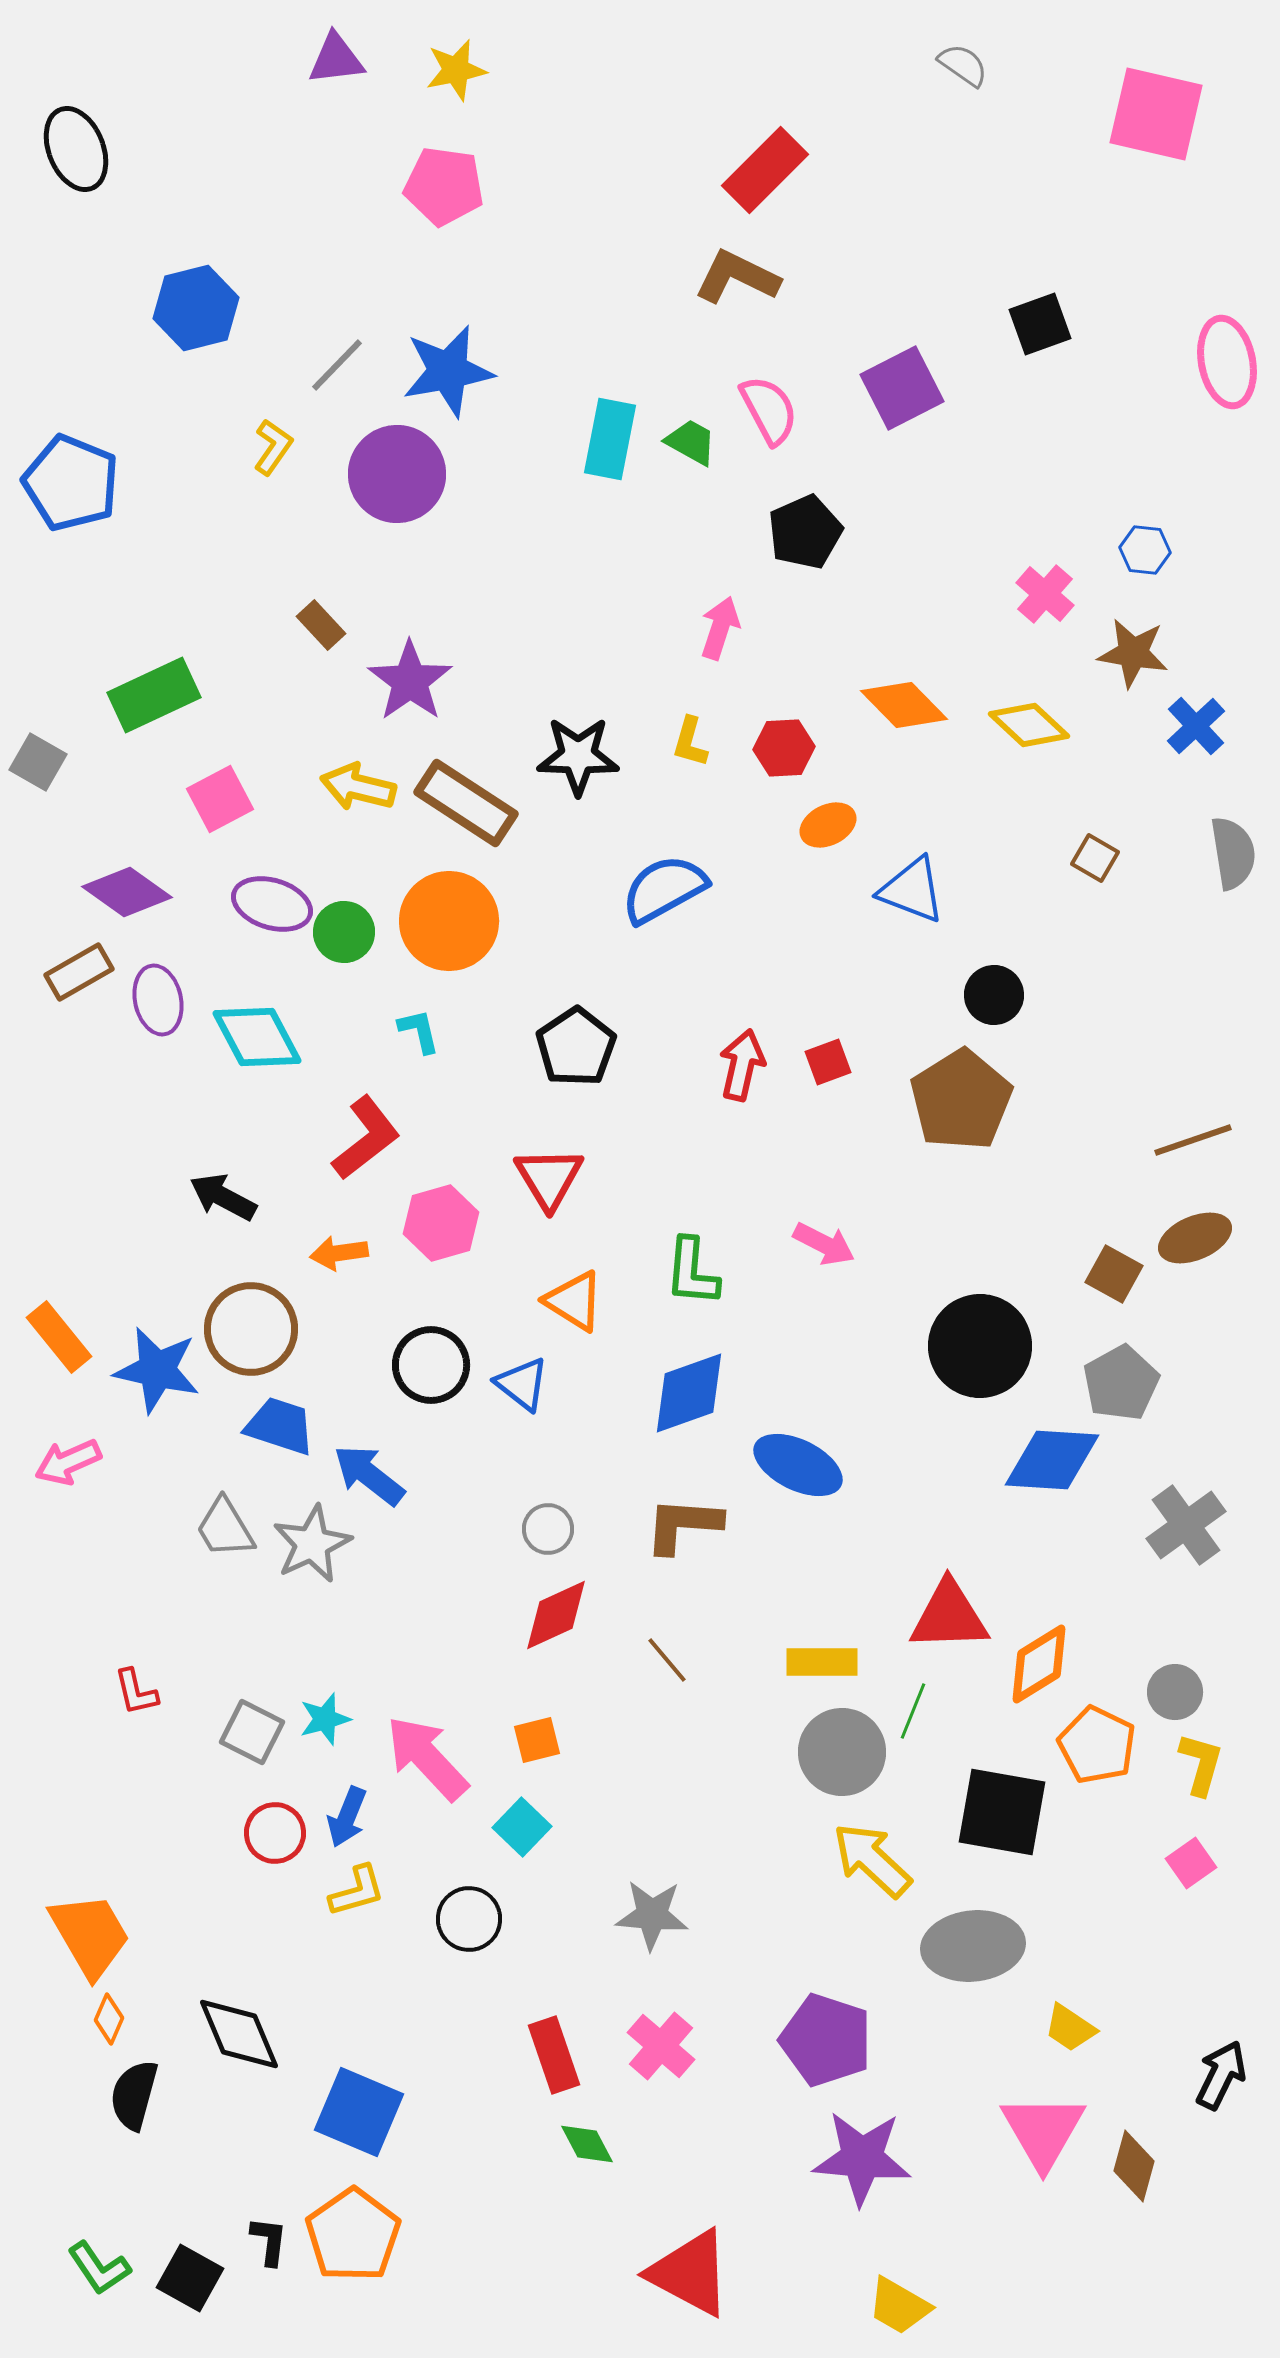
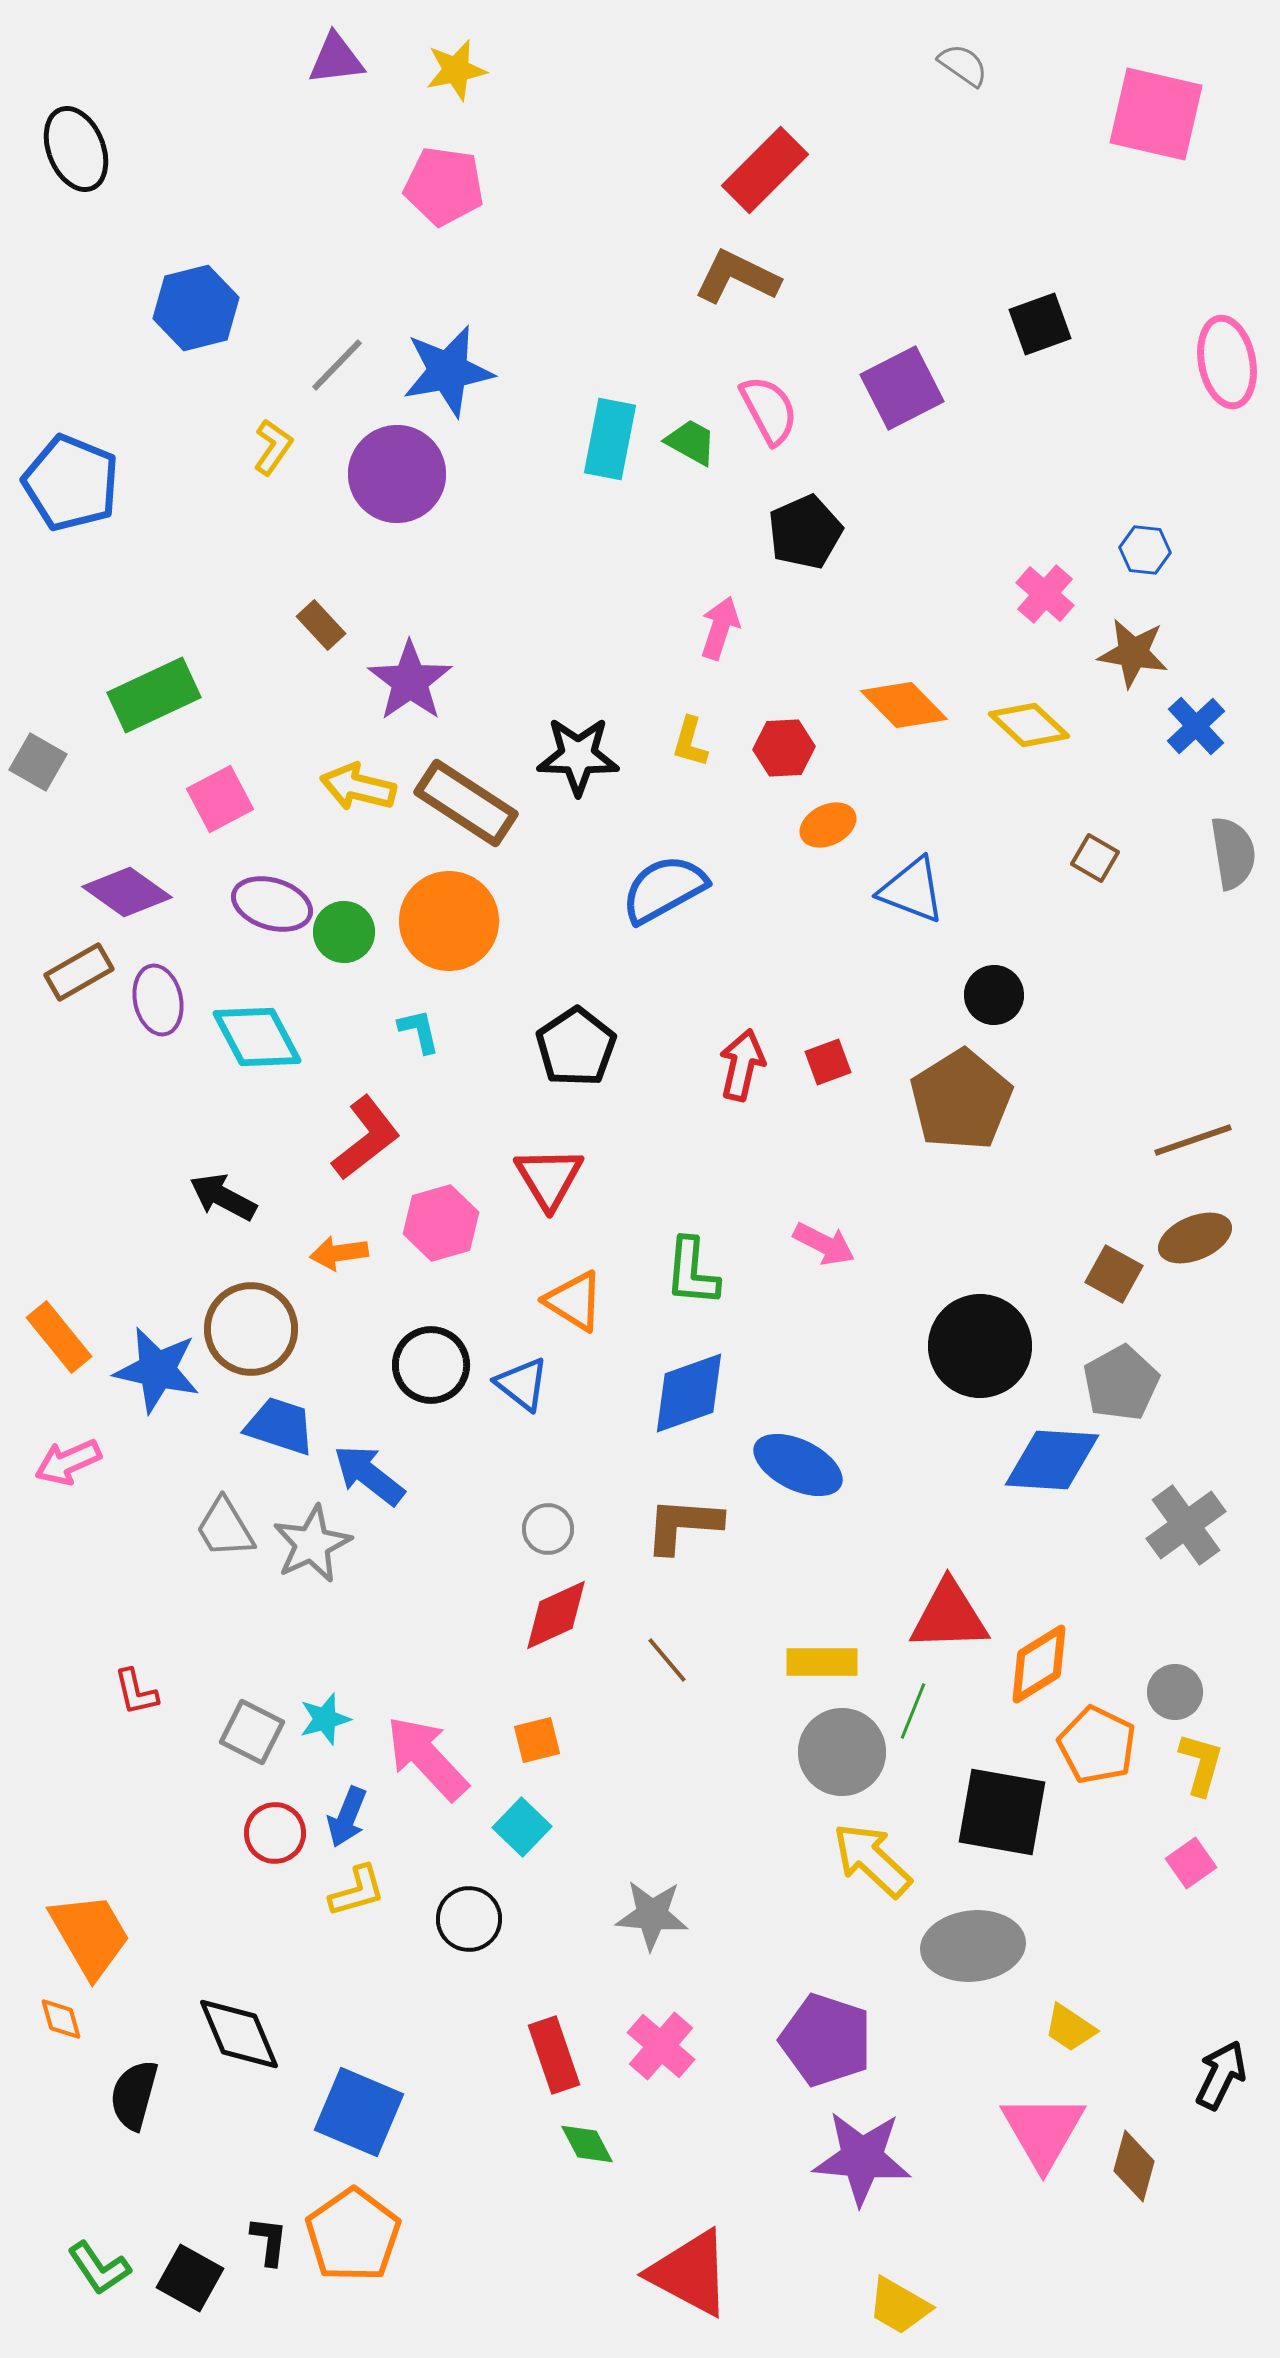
orange diamond at (109, 2019): moved 48 px left; rotated 39 degrees counterclockwise
